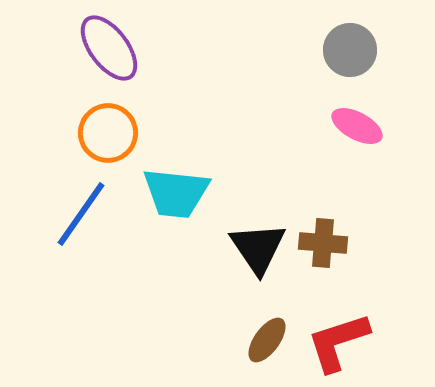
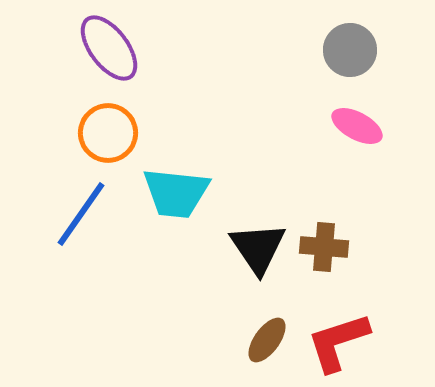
brown cross: moved 1 px right, 4 px down
